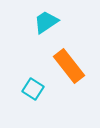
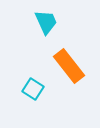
cyan trapezoid: rotated 100 degrees clockwise
